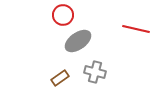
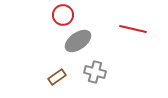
red line: moved 3 px left
brown rectangle: moved 3 px left, 1 px up
